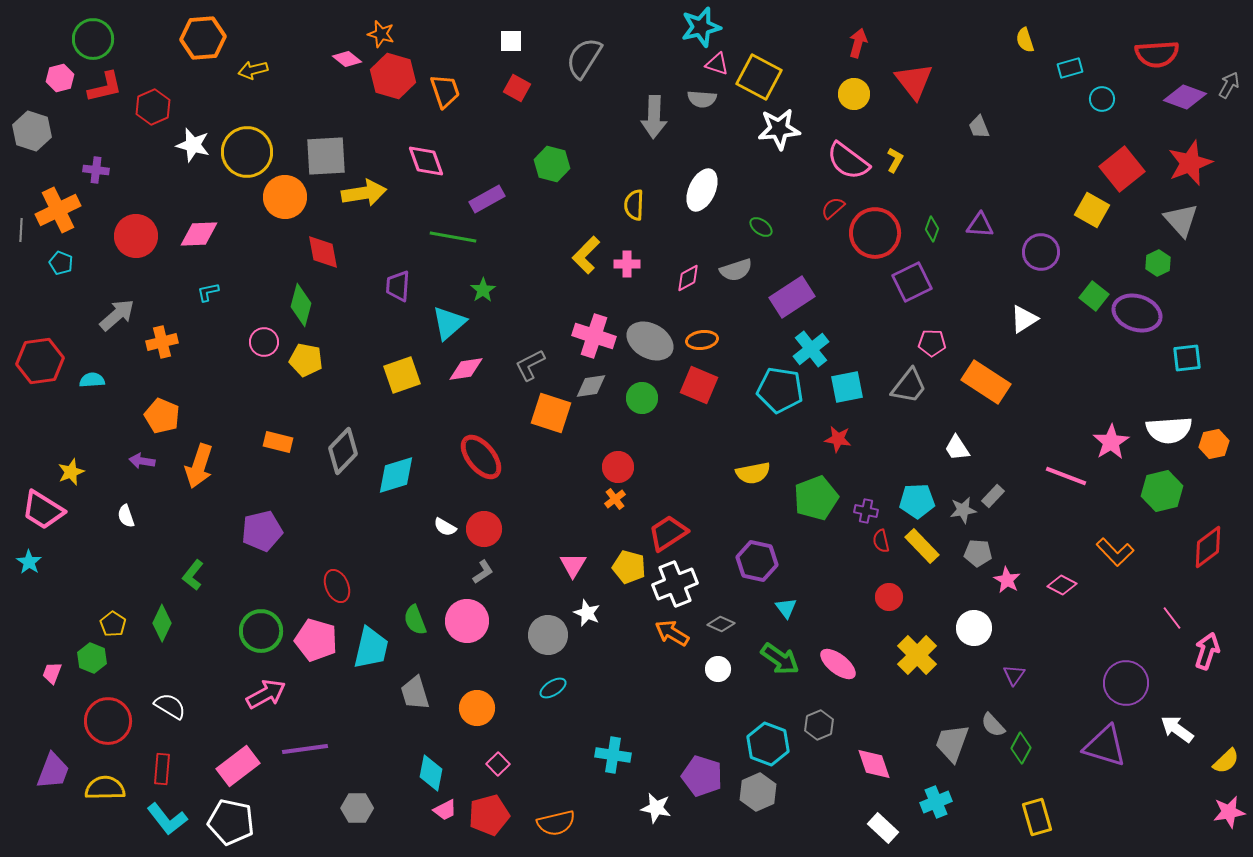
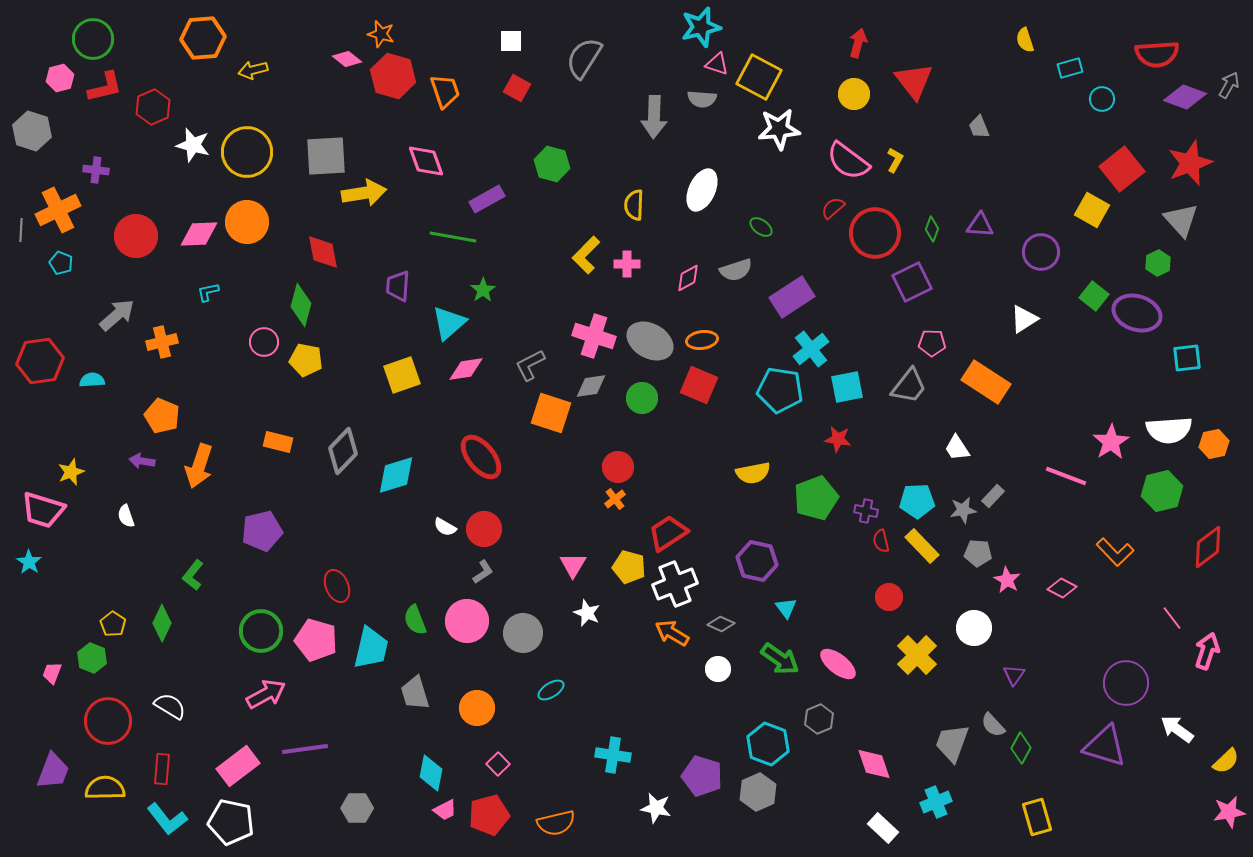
orange circle at (285, 197): moved 38 px left, 25 px down
pink trapezoid at (43, 510): rotated 15 degrees counterclockwise
pink diamond at (1062, 585): moved 3 px down
gray circle at (548, 635): moved 25 px left, 2 px up
cyan ellipse at (553, 688): moved 2 px left, 2 px down
gray hexagon at (819, 725): moved 6 px up
